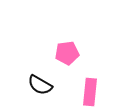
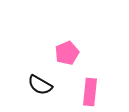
pink pentagon: rotated 15 degrees counterclockwise
